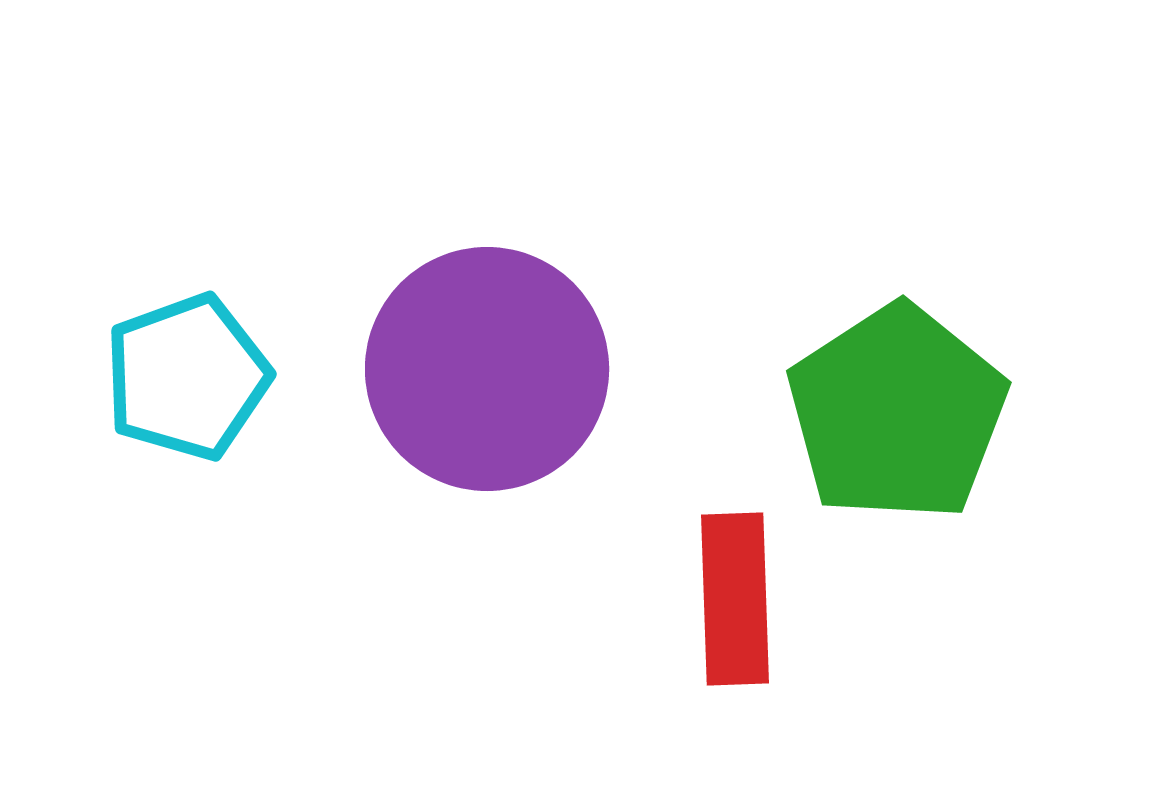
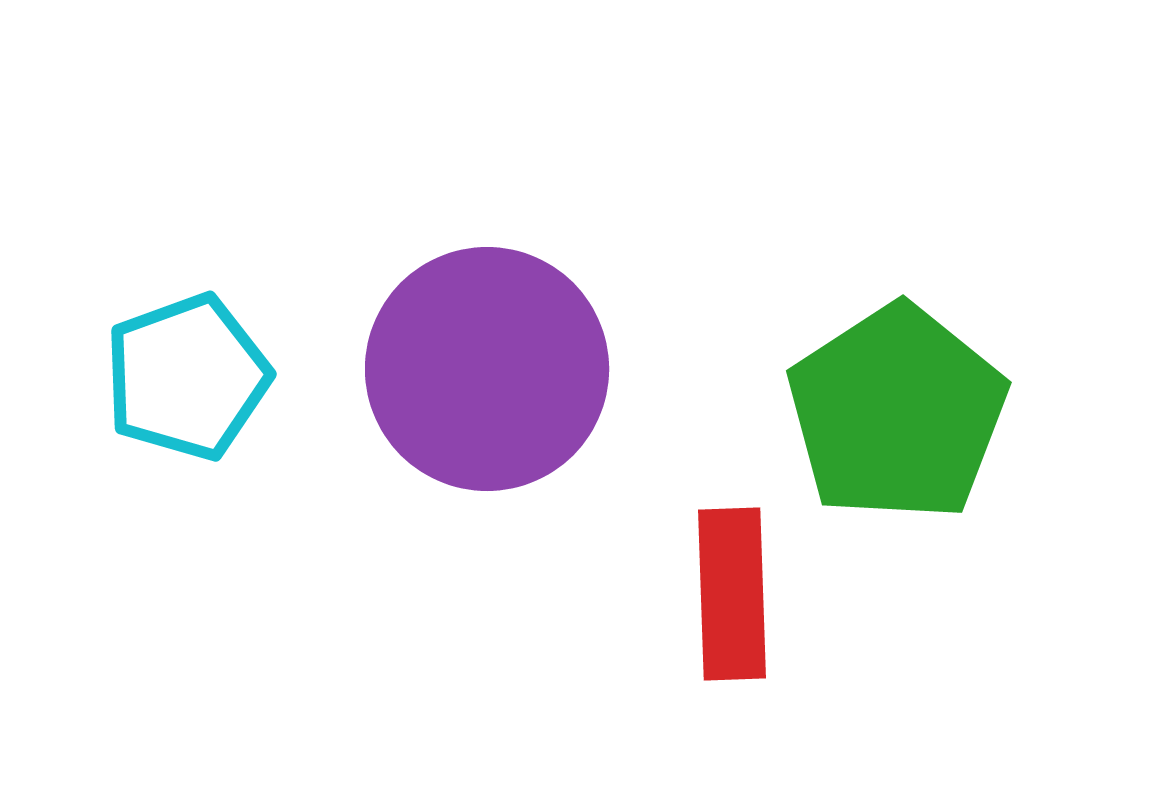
red rectangle: moved 3 px left, 5 px up
